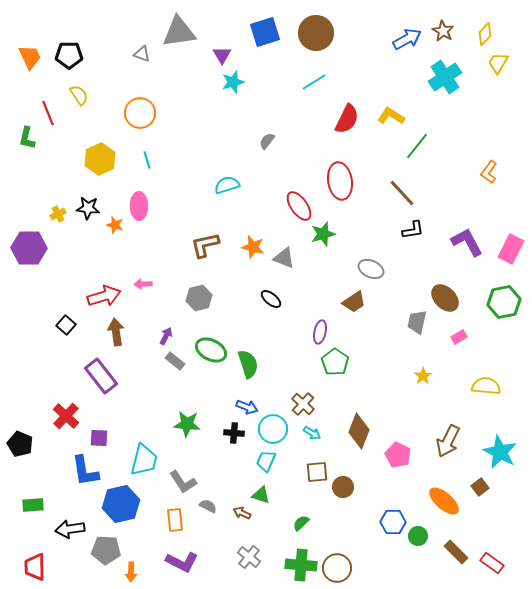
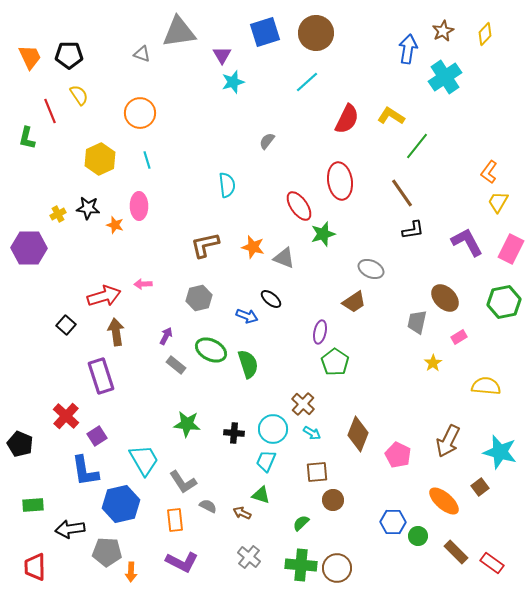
brown star at (443, 31): rotated 15 degrees clockwise
blue arrow at (407, 39): moved 1 px right, 10 px down; rotated 52 degrees counterclockwise
yellow trapezoid at (498, 63): moved 139 px down
cyan line at (314, 82): moved 7 px left; rotated 10 degrees counterclockwise
red line at (48, 113): moved 2 px right, 2 px up
cyan semicircle at (227, 185): rotated 100 degrees clockwise
brown line at (402, 193): rotated 8 degrees clockwise
gray rectangle at (175, 361): moved 1 px right, 4 px down
purple rectangle at (101, 376): rotated 20 degrees clockwise
yellow star at (423, 376): moved 10 px right, 13 px up
blue arrow at (247, 407): moved 91 px up
brown diamond at (359, 431): moved 1 px left, 3 px down
purple square at (99, 438): moved 2 px left, 2 px up; rotated 36 degrees counterclockwise
cyan star at (500, 452): rotated 12 degrees counterclockwise
cyan trapezoid at (144, 460): rotated 44 degrees counterclockwise
brown circle at (343, 487): moved 10 px left, 13 px down
gray pentagon at (106, 550): moved 1 px right, 2 px down
